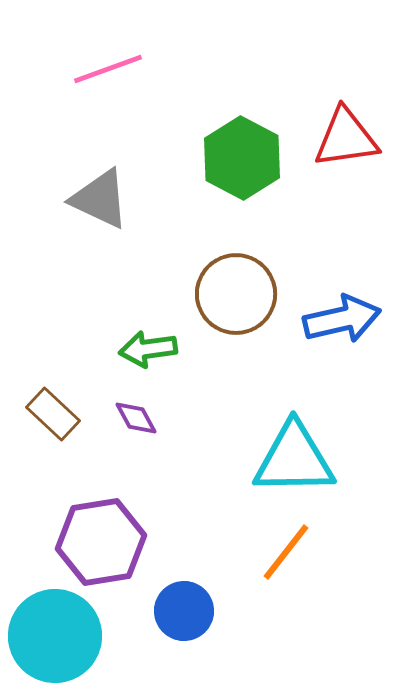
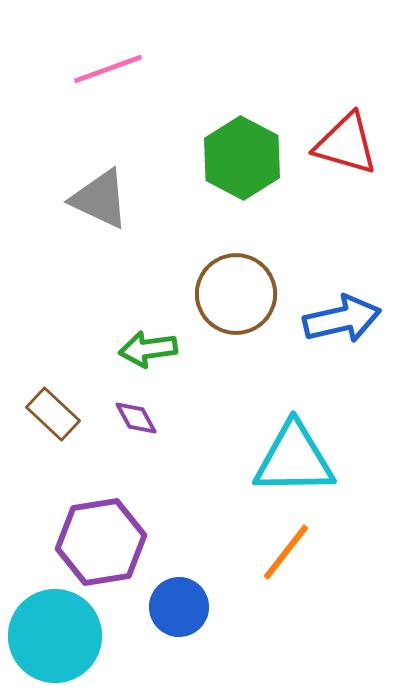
red triangle: moved 6 px down; rotated 24 degrees clockwise
blue circle: moved 5 px left, 4 px up
